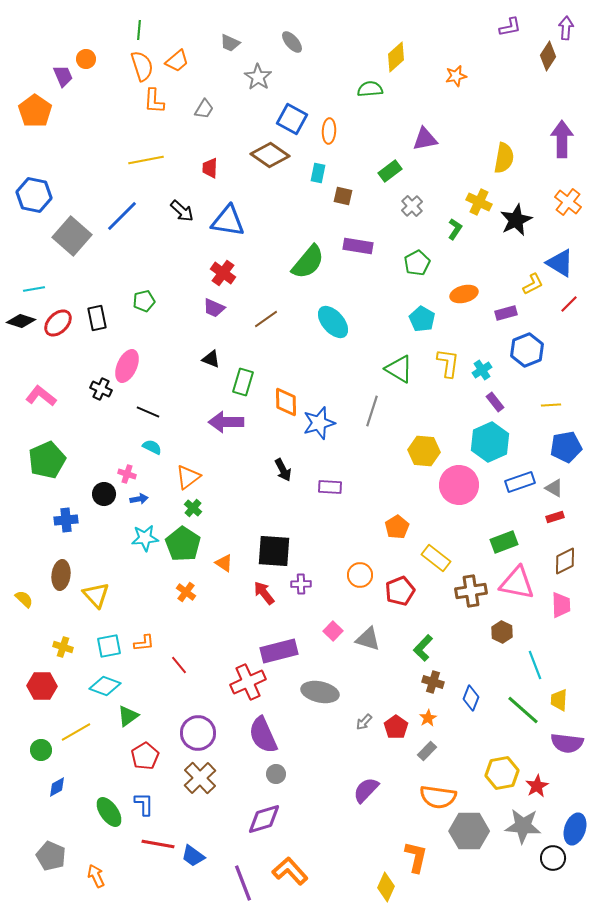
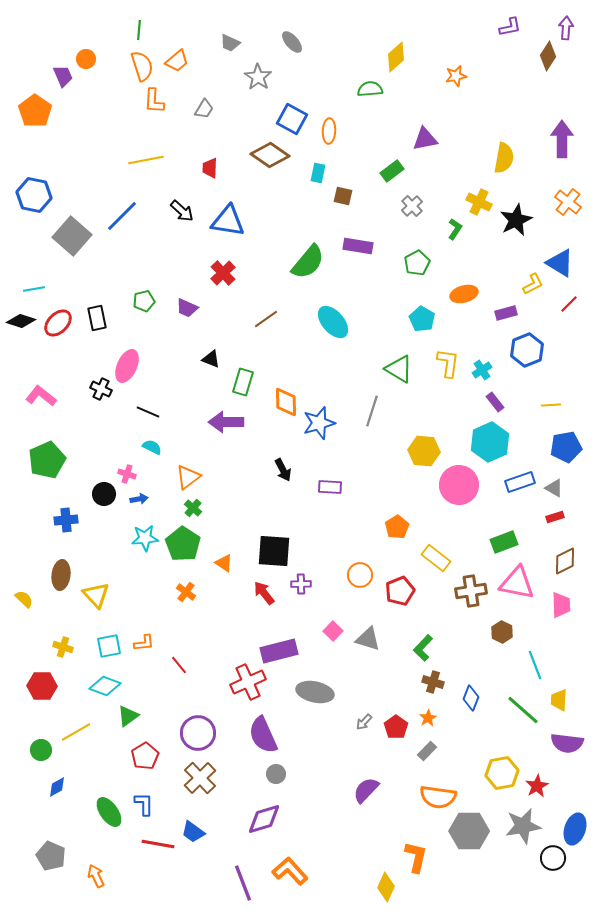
green rectangle at (390, 171): moved 2 px right
red cross at (223, 273): rotated 10 degrees clockwise
purple trapezoid at (214, 308): moved 27 px left
gray ellipse at (320, 692): moved 5 px left
gray star at (523, 826): rotated 15 degrees counterclockwise
blue trapezoid at (193, 856): moved 24 px up
